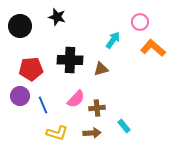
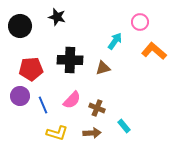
cyan arrow: moved 2 px right, 1 px down
orange L-shape: moved 1 px right, 3 px down
brown triangle: moved 2 px right, 1 px up
pink semicircle: moved 4 px left, 1 px down
brown cross: rotated 28 degrees clockwise
